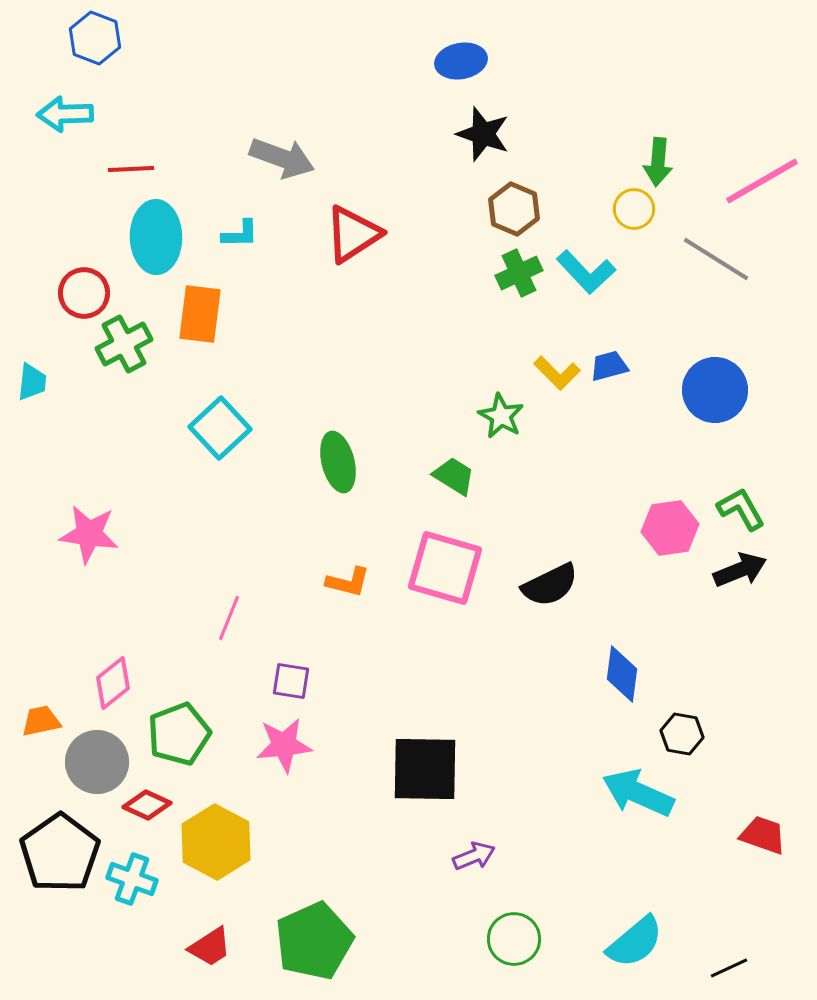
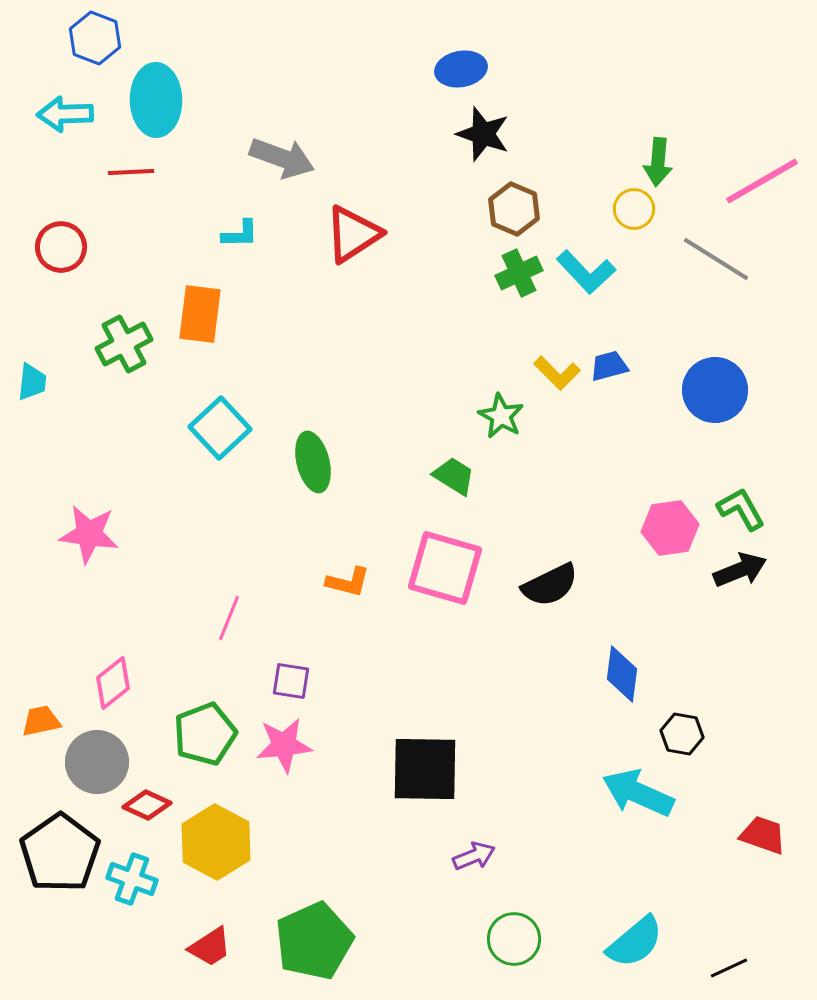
blue ellipse at (461, 61): moved 8 px down
red line at (131, 169): moved 3 px down
cyan ellipse at (156, 237): moved 137 px up
red circle at (84, 293): moved 23 px left, 46 px up
green ellipse at (338, 462): moved 25 px left
green pentagon at (179, 734): moved 26 px right
